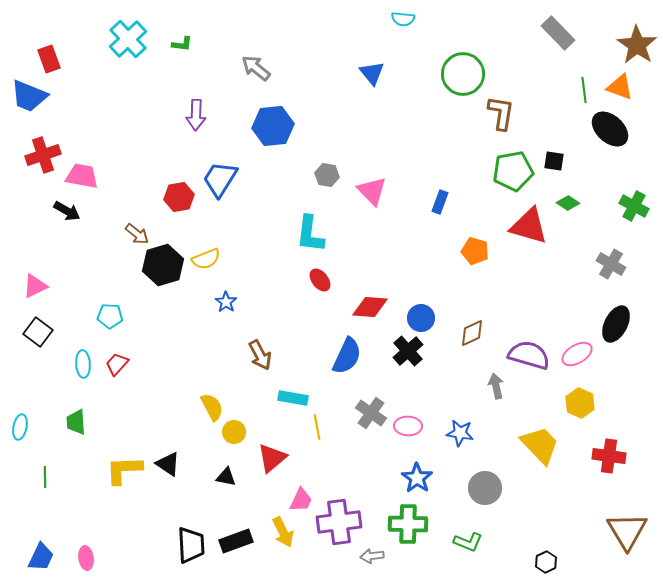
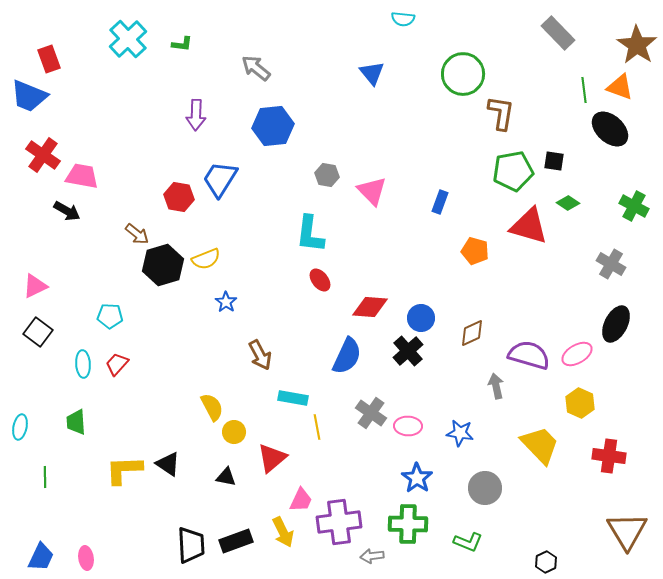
red cross at (43, 155): rotated 36 degrees counterclockwise
red hexagon at (179, 197): rotated 20 degrees clockwise
